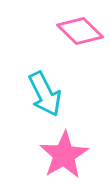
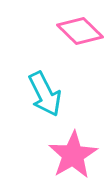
pink star: moved 9 px right
